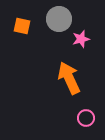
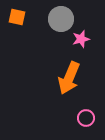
gray circle: moved 2 px right
orange square: moved 5 px left, 9 px up
orange arrow: rotated 132 degrees counterclockwise
